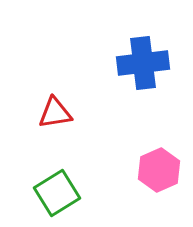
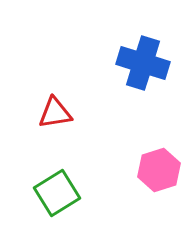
blue cross: rotated 24 degrees clockwise
pink hexagon: rotated 6 degrees clockwise
